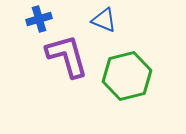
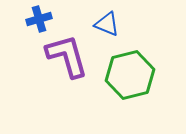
blue triangle: moved 3 px right, 4 px down
green hexagon: moved 3 px right, 1 px up
